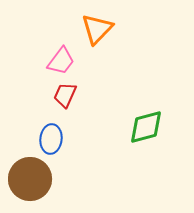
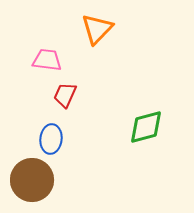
pink trapezoid: moved 14 px left, 1 px up; rotated 120 degrees counterclockwise
brown circle: moved 2 px right, 1 px down
